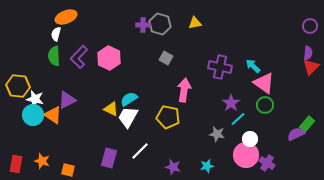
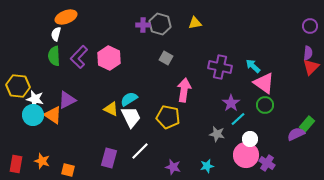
white trapezoid at (128, 117): moved 3 px right; rotated 125 degrees clockwise
